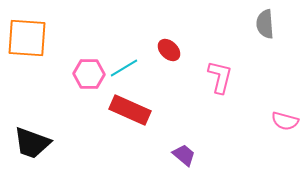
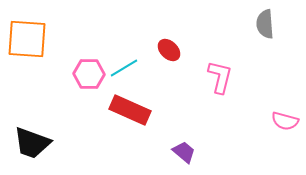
orange square: moved 1 px down
purple trapezoid: moved 3 px up
